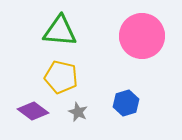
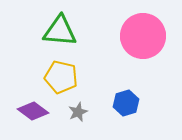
pink circle: moved 1 px right
gray star: rotated 24 degrees clockwise
